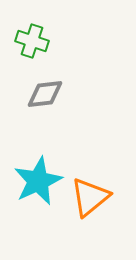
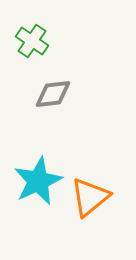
green cross: rotated 16 degrees clockwise
gray diamond: moved 8 px right
